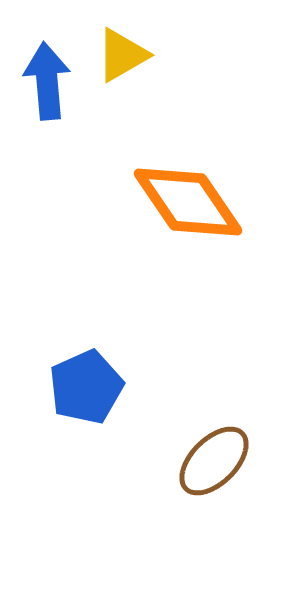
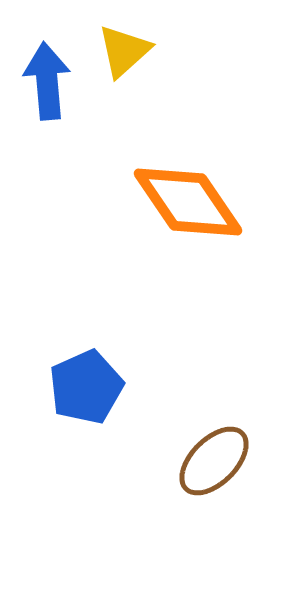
yellow triangle: moved 2 px right, 4 px up; rotated 12 degrees counterclockwise
